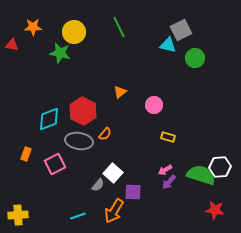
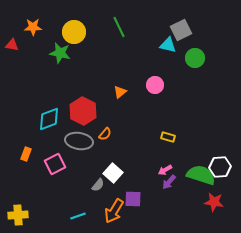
pink circle: moved 1 px right, 20 px up
purple square: moved 7 px down
red star: moved 1 px left, 8 px up
